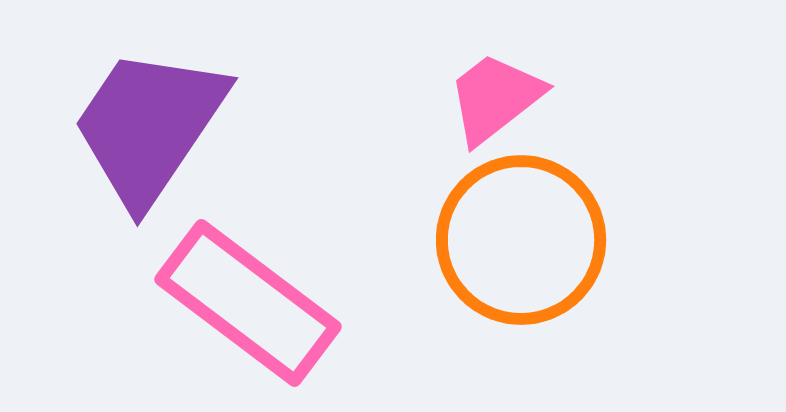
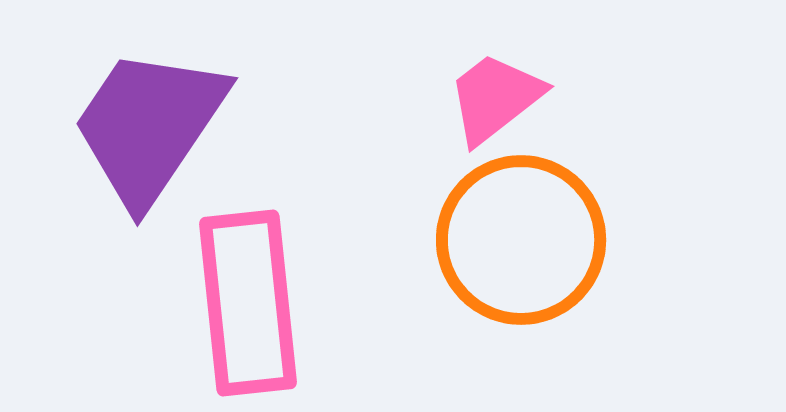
pink rectangle: rotated 47 degrees clockwise
